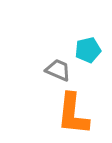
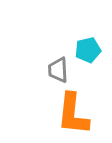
gray trapezoid: rotated 116 degrees counterclockwise
